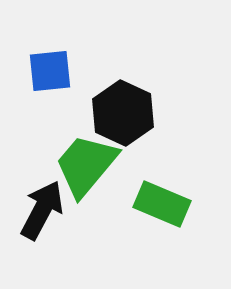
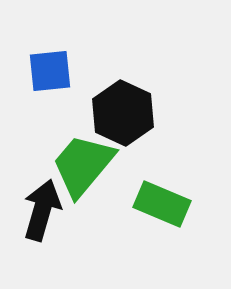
green trapezoid: moved 3 px left
black arrow: rotated 12 degrees counterclockwise
